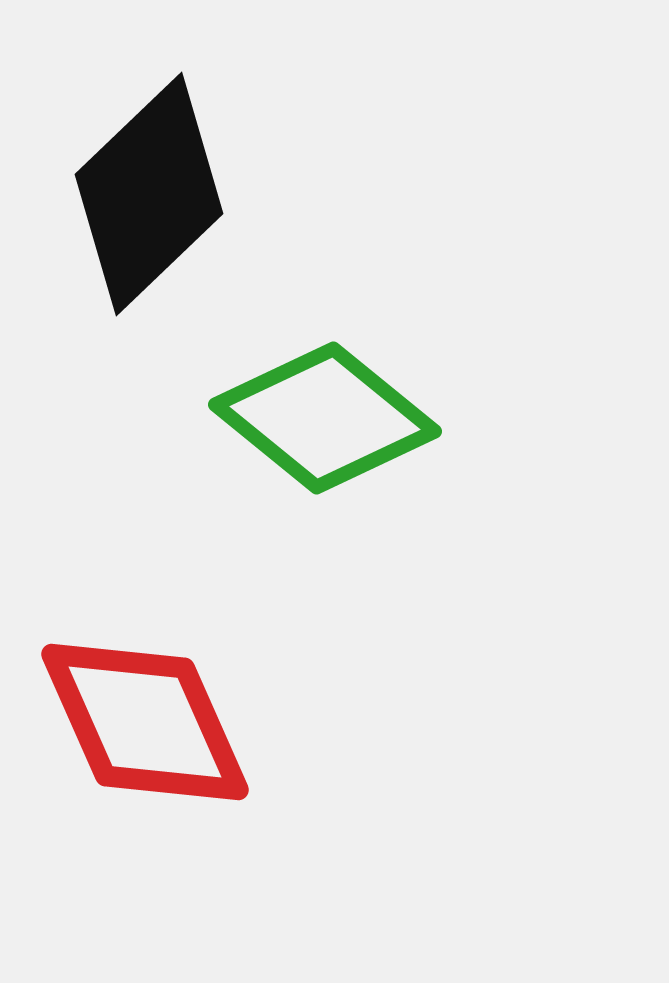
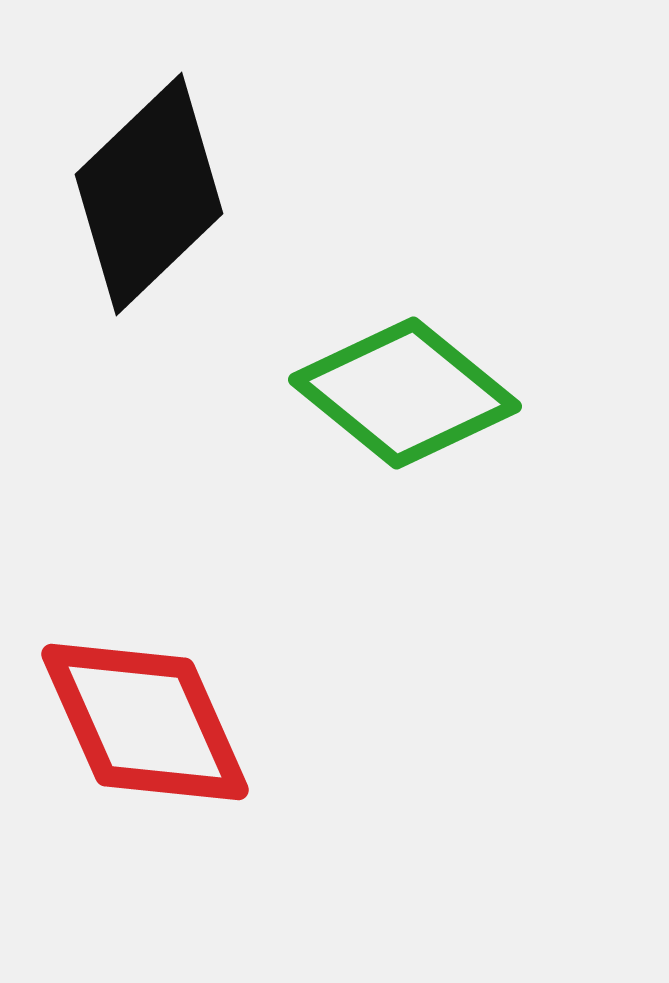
green diamond: moved 80 px right, 25 px up
